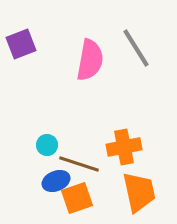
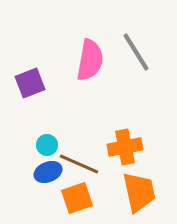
purple square: moved 9 px right, 39 px down
gray line: moved 4 px down
orange cross: moved 1 px right
brown line: rotated 6 degrees clockwise
blue ellipse: moved 8 px left, 9 px up
